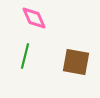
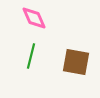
green line: moved 6 px right
